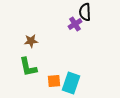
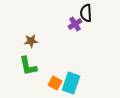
black semicircle: moved 1 px right, 1 px down
green L-shape: moved 1 px up
orange square: moved 1 px right, 2 px down; rotated 32 degrees clockwise
